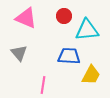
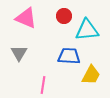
gray triangle: rotated 12 degrees clockwise
